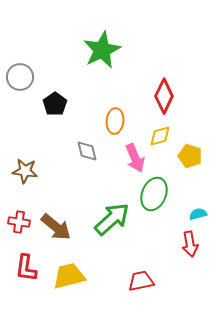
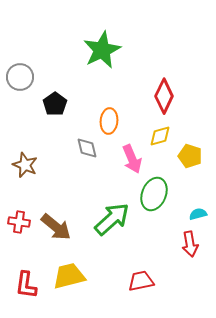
orange ellipse: moved 6 px left
gray diamond: moved 3 px up
pink arrow: moved 3 px left, 1 px down
brown star: moved 6 px up; rotated 15 degrees clockwise
red L-shape: moved 17 px down
